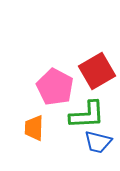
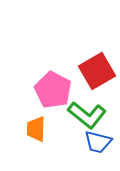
pink pentagon: moved 2 px left, 3 px down
green L-shape: rotated 42 degrees clockwise
orange trapezoid: moved 2 px right, 1 px down
